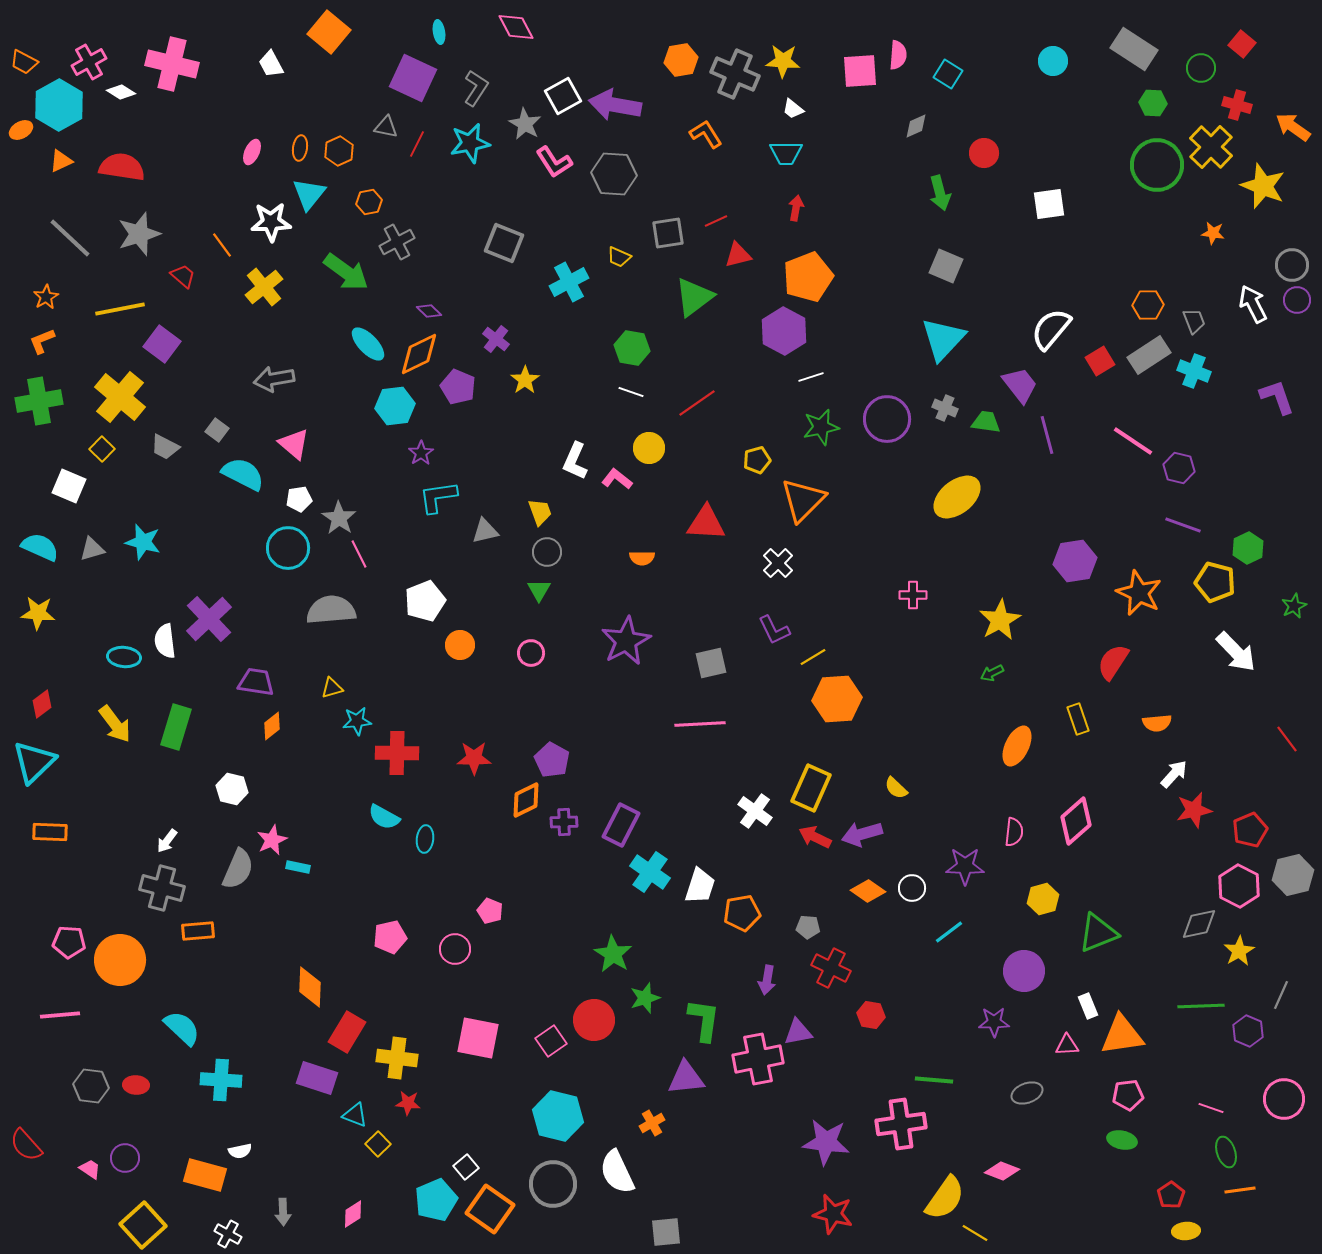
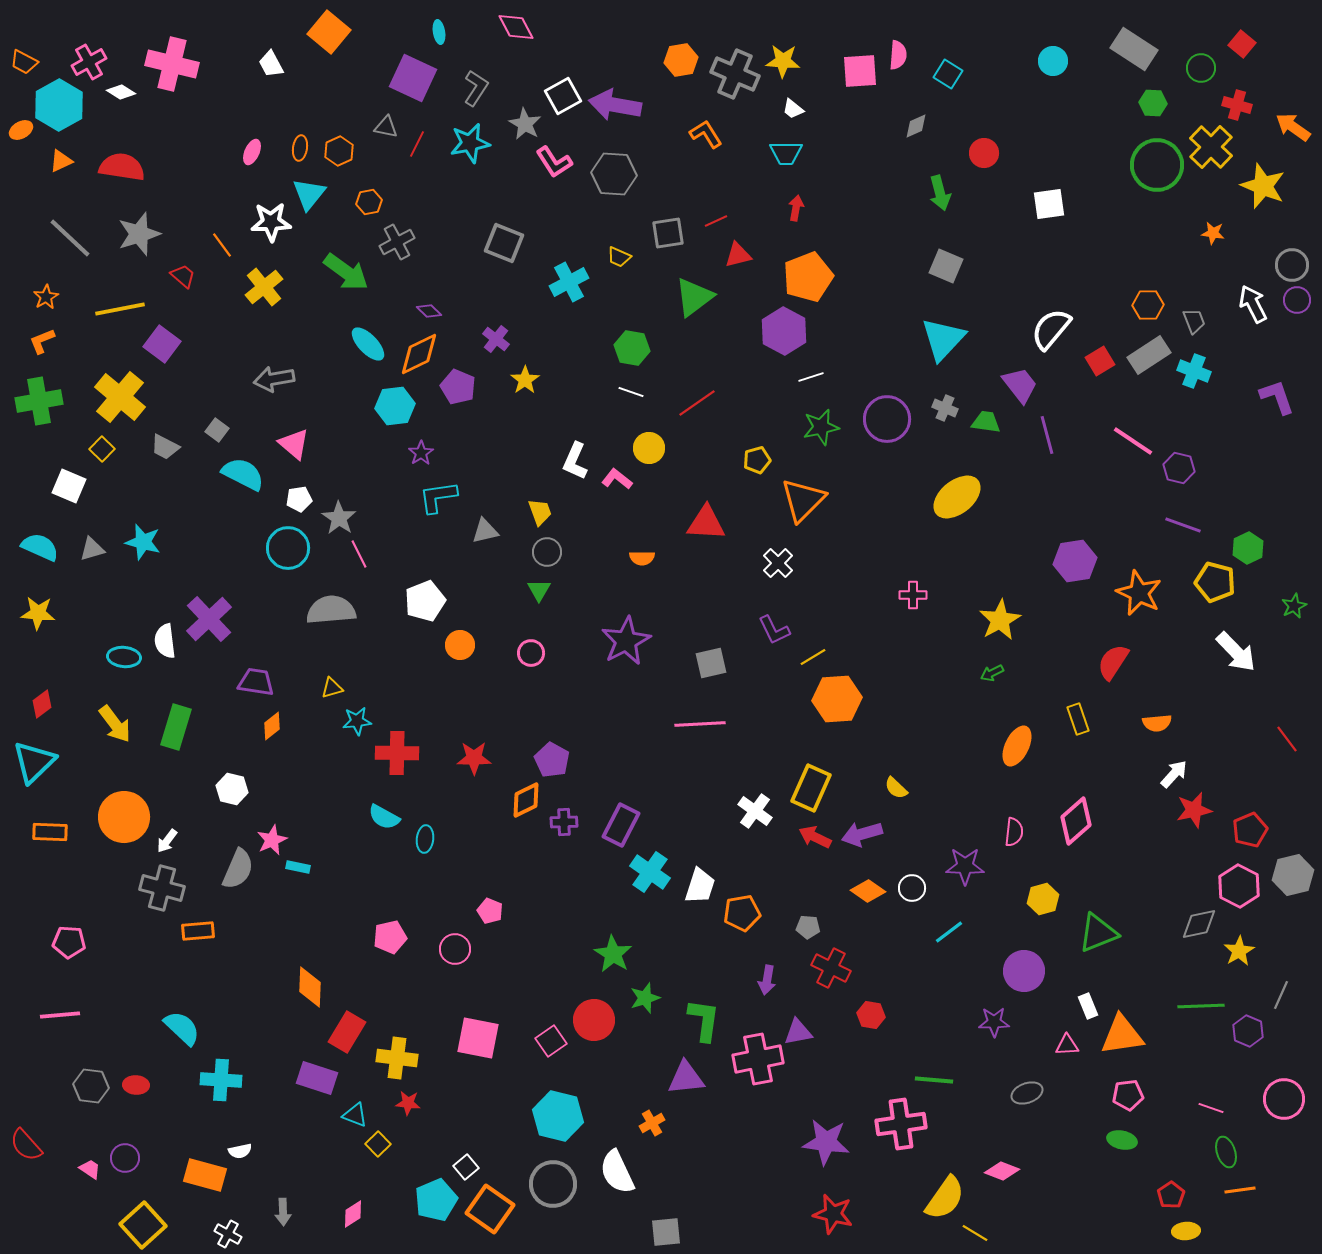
orange circle at (120, 960): moved 4 px right, 143 px up
